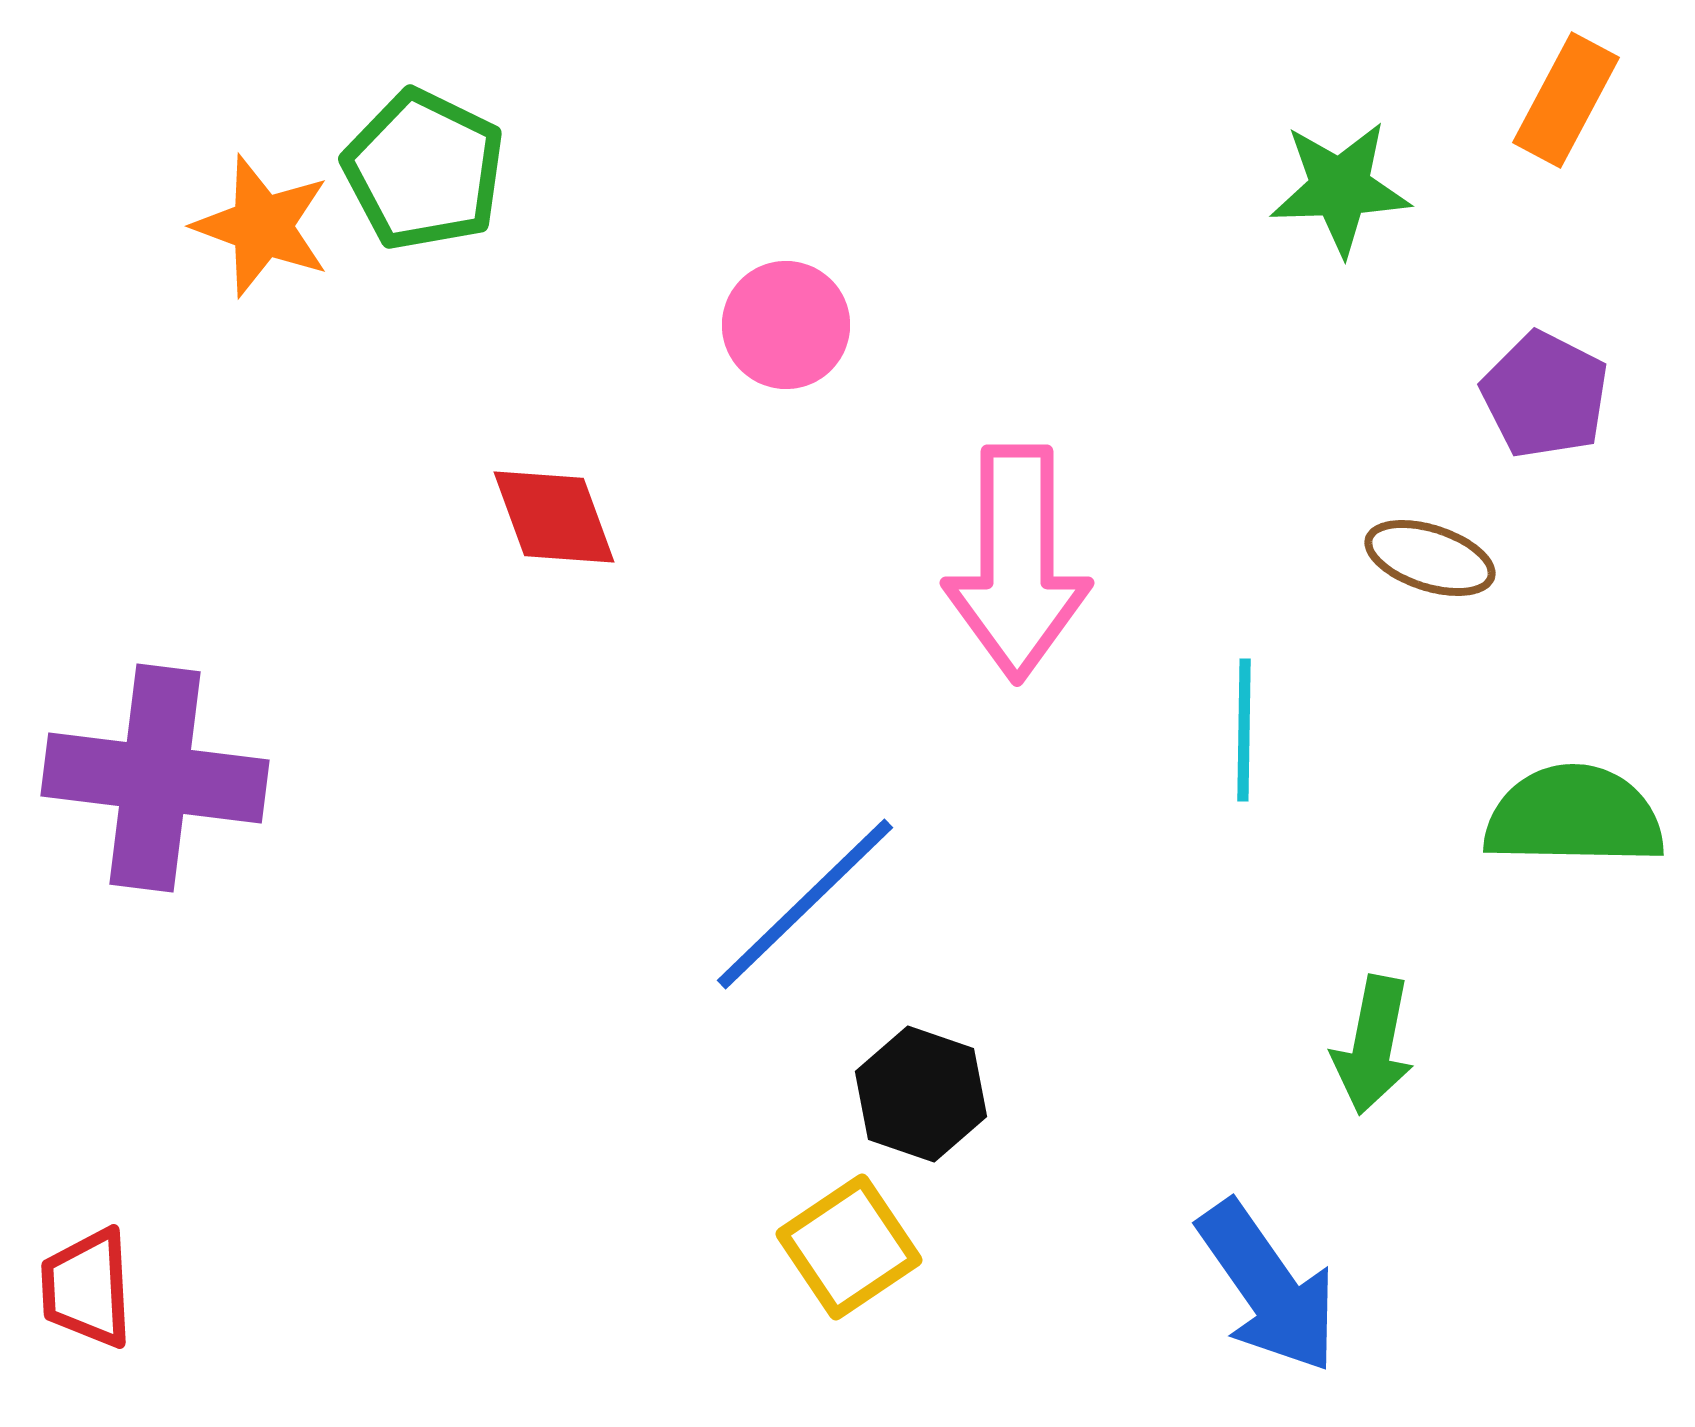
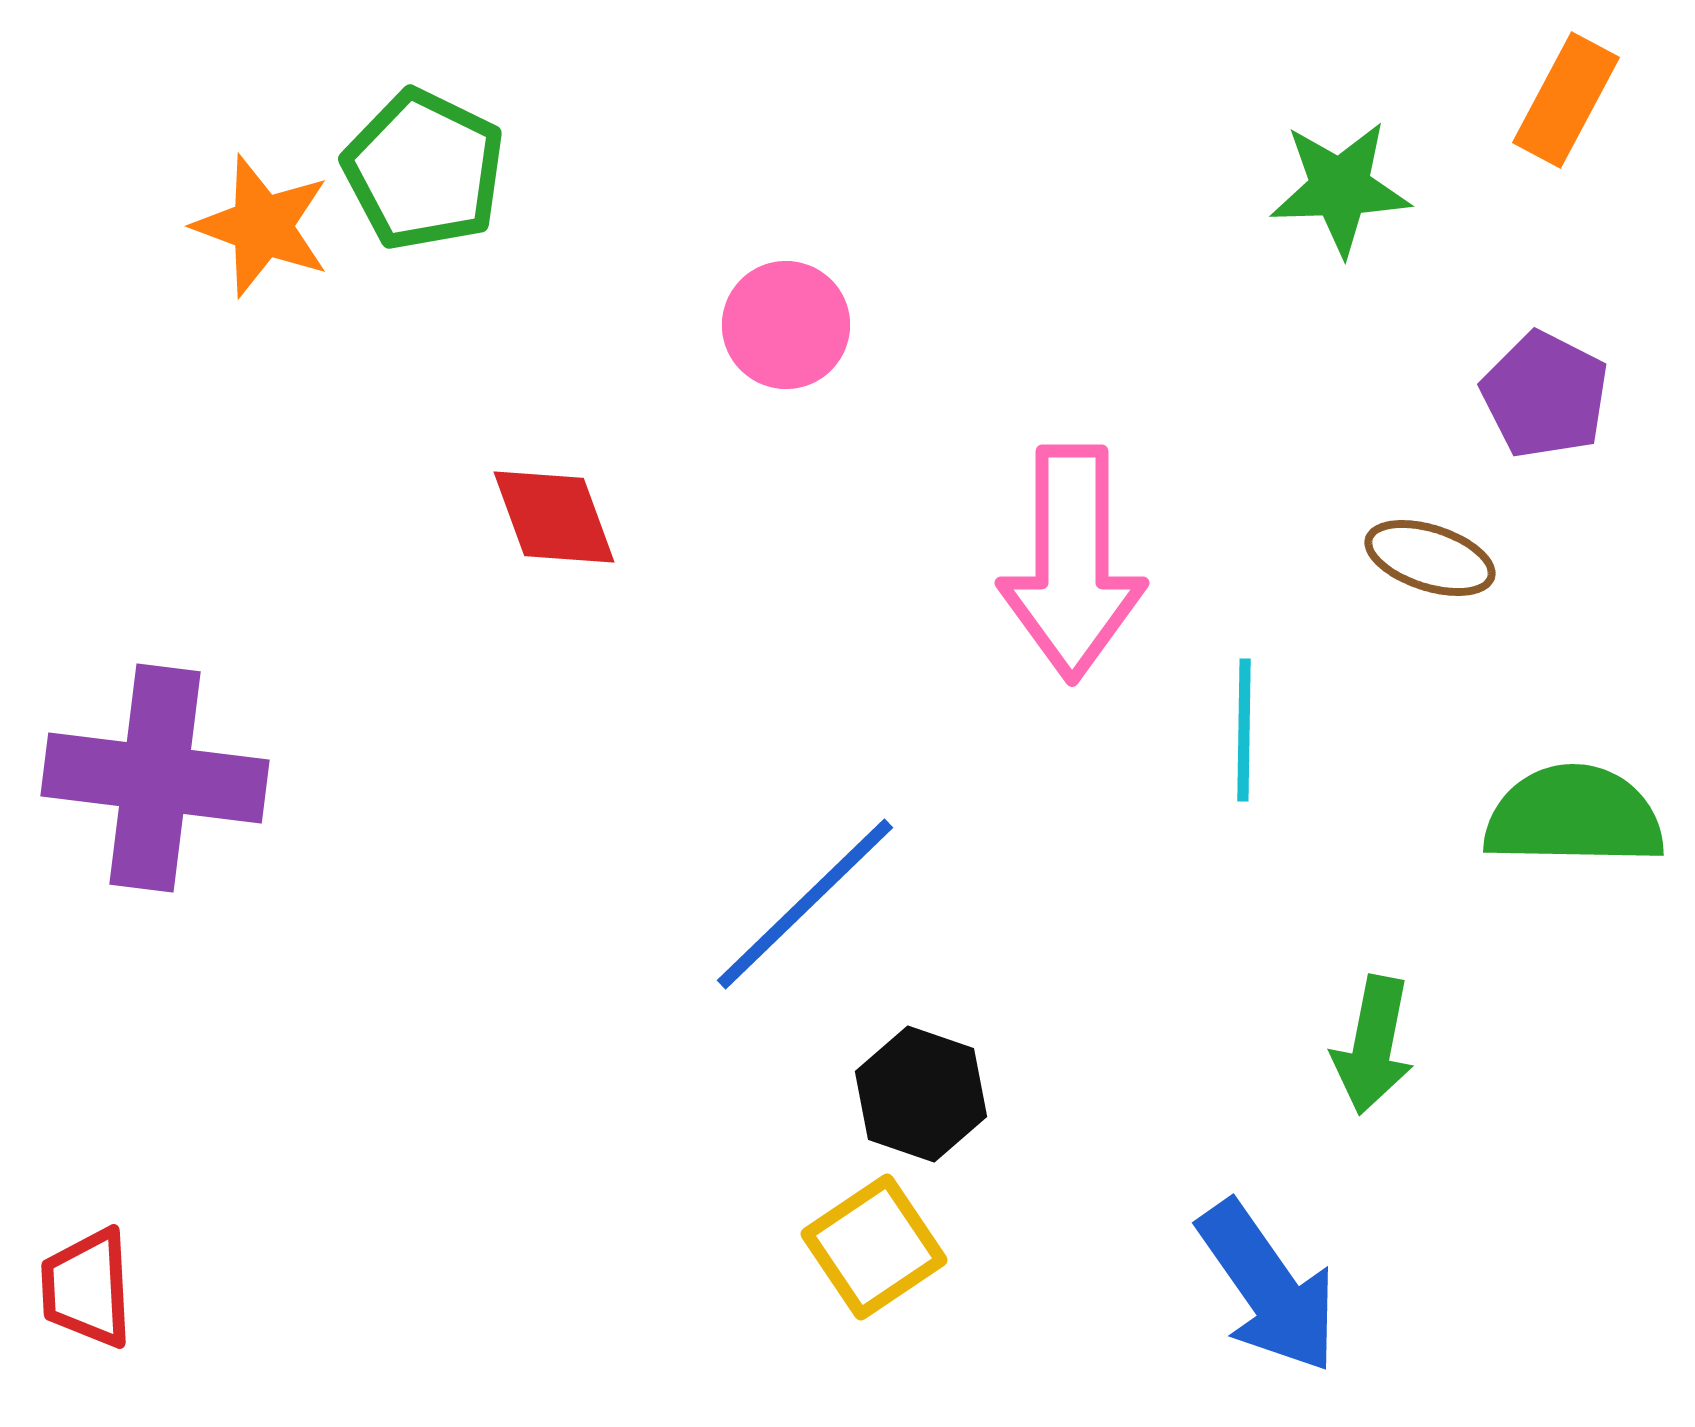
pink arrow: moved 55 px right
yellow square: moved 25 px right
